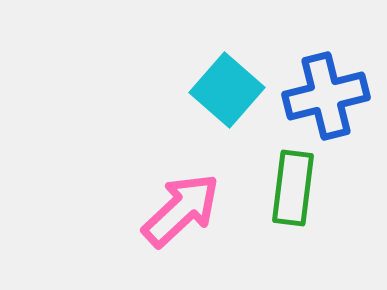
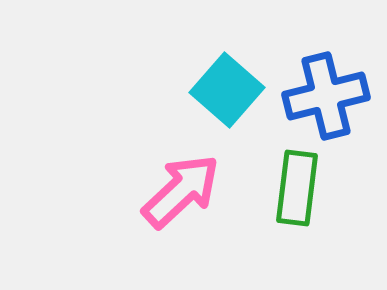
green rectangle: moved 4 px right
pink arrow: moved 19 px up
